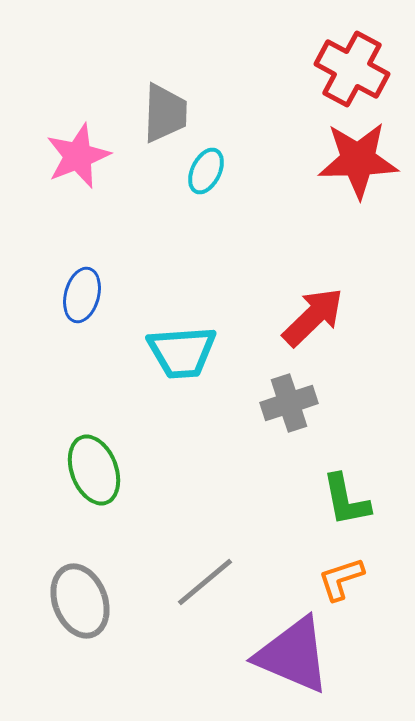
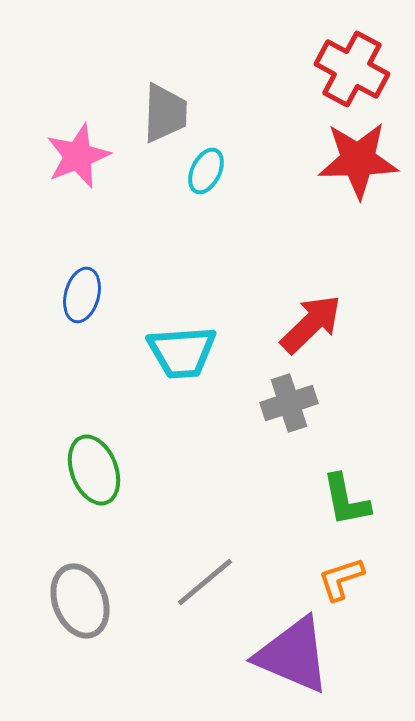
red arrow: moved 2 px left, 7 px down
